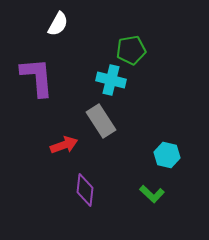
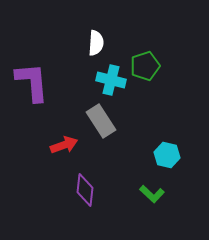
white semicircle: moved 38 px right, 19 px down; rotated 25 degrees counterclockwise
green pentagon: moved 14 px right, 16 px down; rotated 8 degrees counterclockwise
purple L-shape: moved 5 px left, 5 px down
